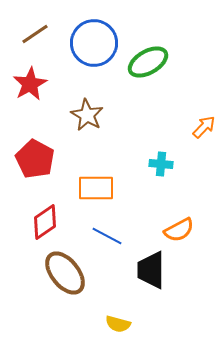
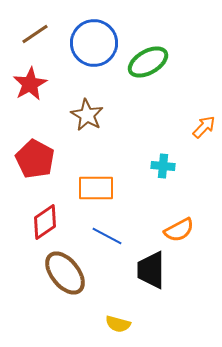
cyan cross: moved 2 px right, 2 px down
